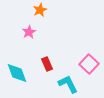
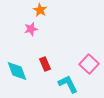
orange star: rotated 16 degrees counterclockwise
pink star: moved 2 px right, 3 px up; rotated 16 degrees clockwise
red rectangle: moved 2 px left
cyan diamond: moved 2 px up
